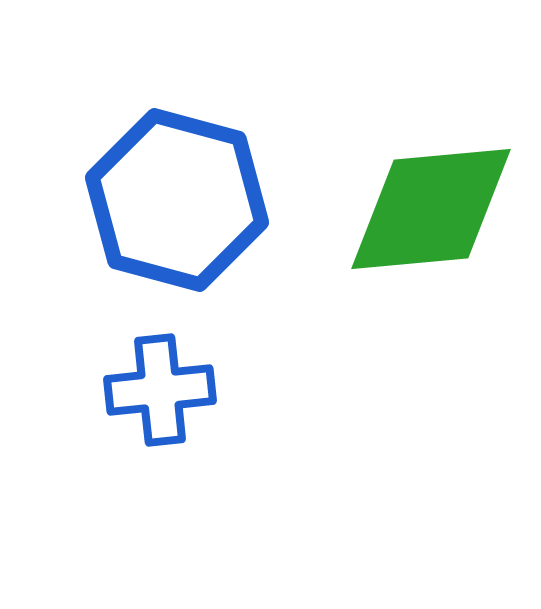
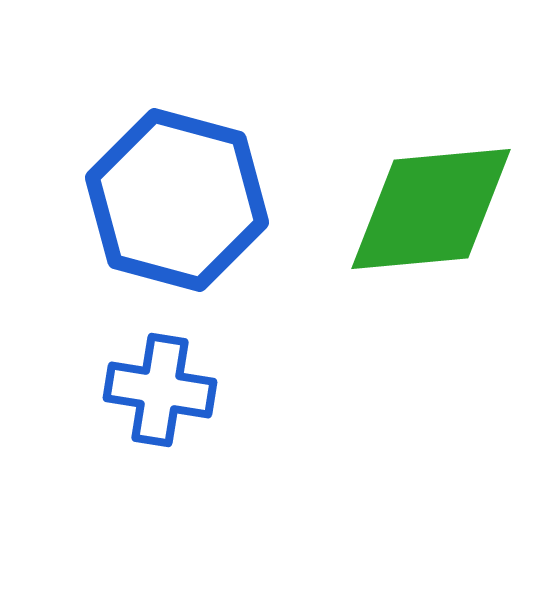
blue cross: rotated 15 degrees clockwise
